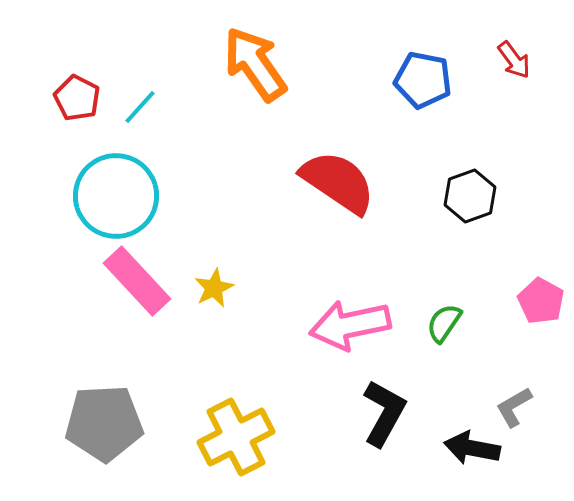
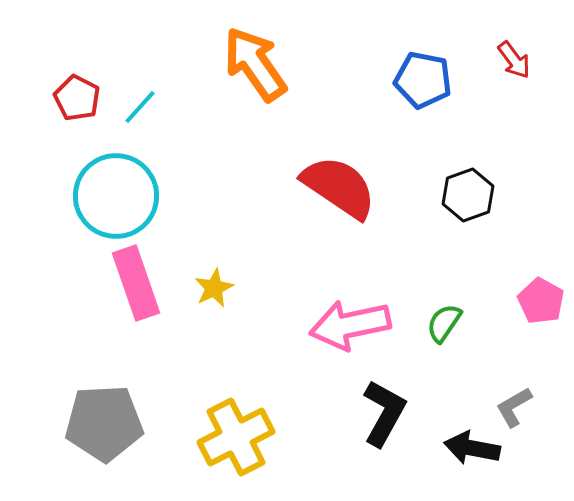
red semicircle: moved 1 px right, 5 px down
black hexagon: moved 2 px left, 1 px up
pink rectangle: moved 1 px left, 2 px down; rotated 24 degrees clockwise
